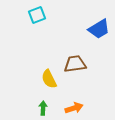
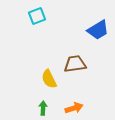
cyan square: moved 1 px down
blue trapezoid: moved 1 px left, 1 px down
